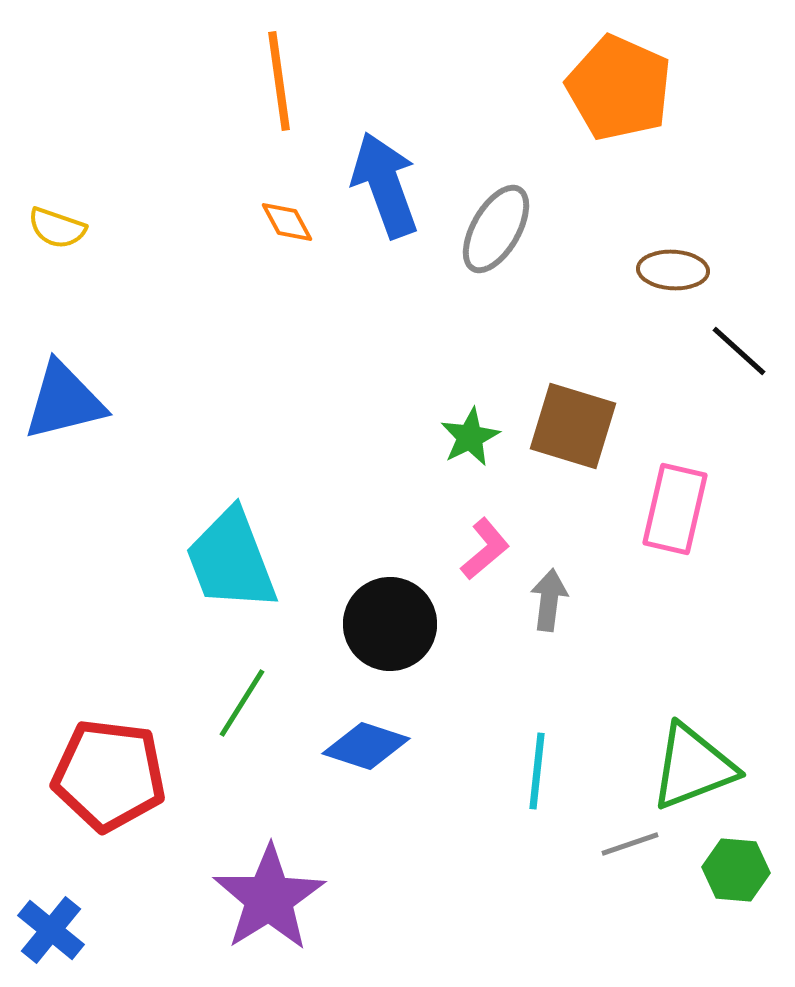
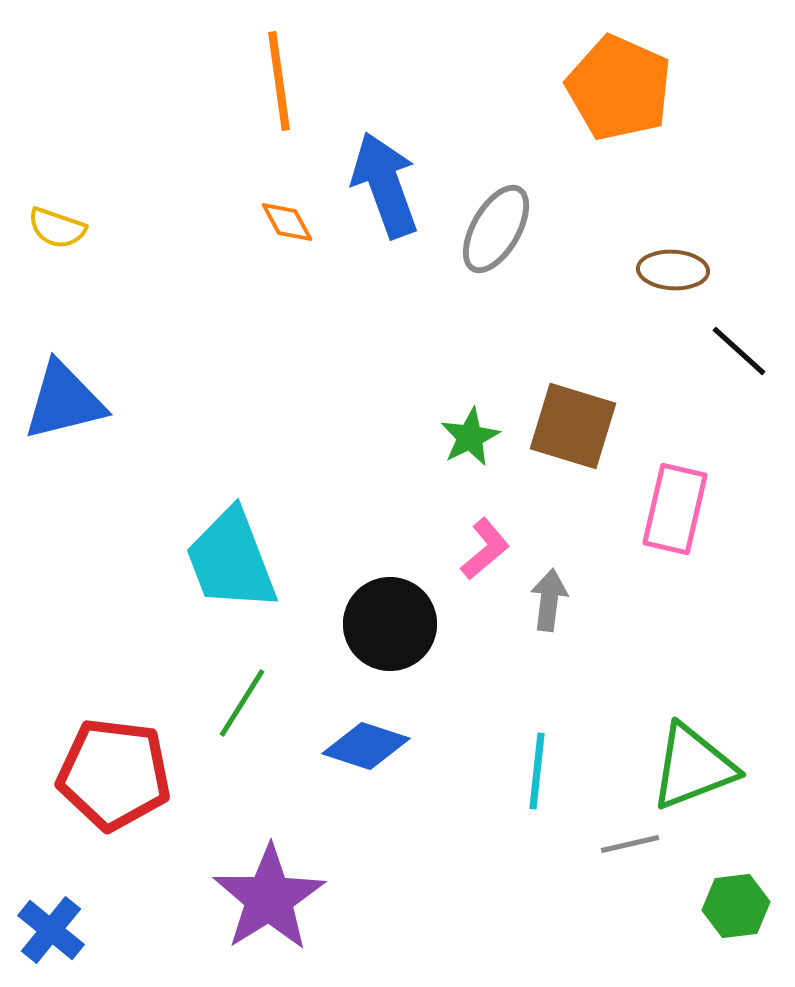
red pentagon: moved 5 px right, 1 px up
gray line: rotated 6 degrees clockwise
green hexagon: moved 36 px down; rotated 12 degrees counterclockwise
